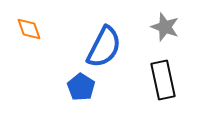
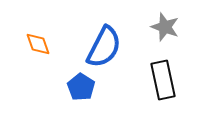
orange diamond: moved 9 px right, 15 px down
